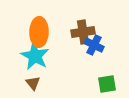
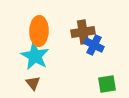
orange ellipse: moved 1 px up
